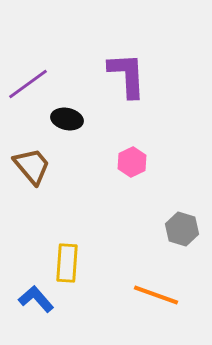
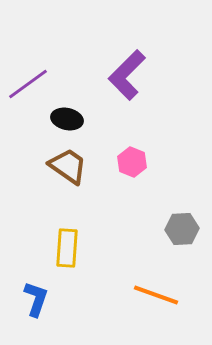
purple L-shape: rotated 132 degrees counterclockwise
pink hexagon: rotated 12 degrees counterclockwise
brown trapezoid: moved 36 px right; rotated 15 degrees counterclockwise
gray hexagon: rotated 20 degrees counterclockwise
yellow rectangle: moved 15 px up
blue L-shape: rotated 60 degrees clockwise
